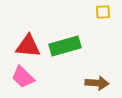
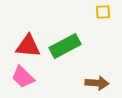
green rectangle: rotated 12 degrees counterclockwise
